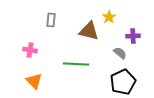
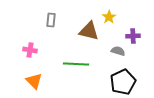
gray semicircle: moved 2 px left, 2 px up; rotated 24 degrees counterclockwise
